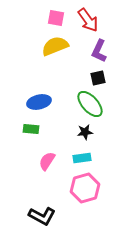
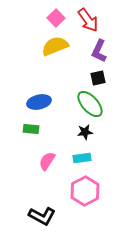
pink square: rotated 36 degrees clockwise
pink hexagon: moved 3 px down; rotated 12 degrees counterclockwise
